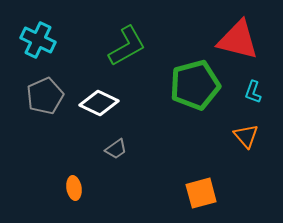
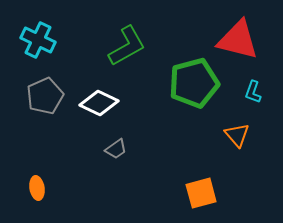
green pentagon: moved 1 px left, 2 px up
orange triangle: moved 9 px left, 1 px up
orange ellipse: moved 37 px left
